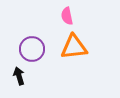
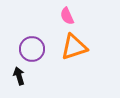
pink semicircle: rotated 12 degrees counterclockwise
orange triangle: rotated 12 degrees counterclockwise
